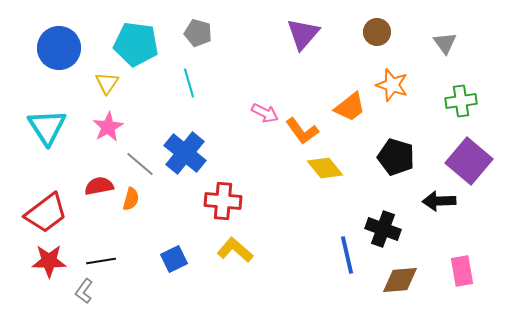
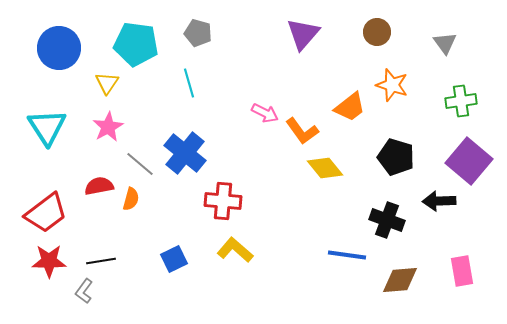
black cross: moved 4 px right, 9 px up
blue line: rotated 69 degrees counterclockwise
